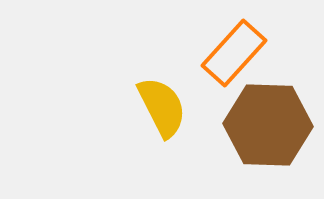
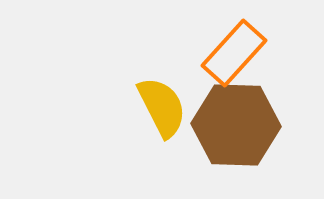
brown hexagon: moved 32 px left
